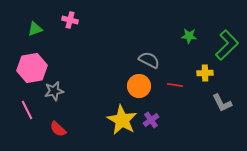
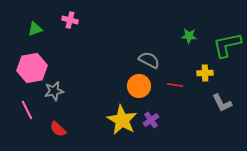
green L-shape: rotated 148 degrees counterclockwise
